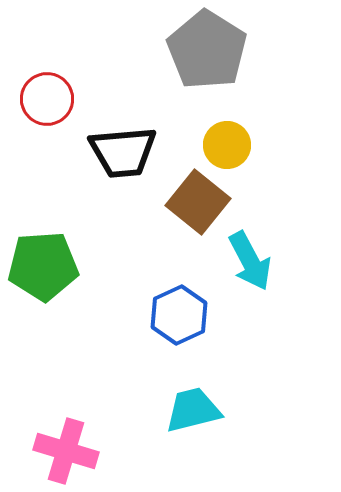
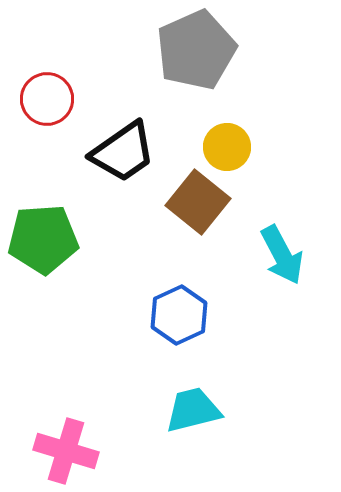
gray pentagon: moved 11 px left; rotated 16 degrees clockwise
yellow circle: moved 2 px down
black trapezoid: rotated 30 degrees counterclockwise
cyan arrow: moved 32 px right, 6 px up
green pentagon: moved 27 px up
